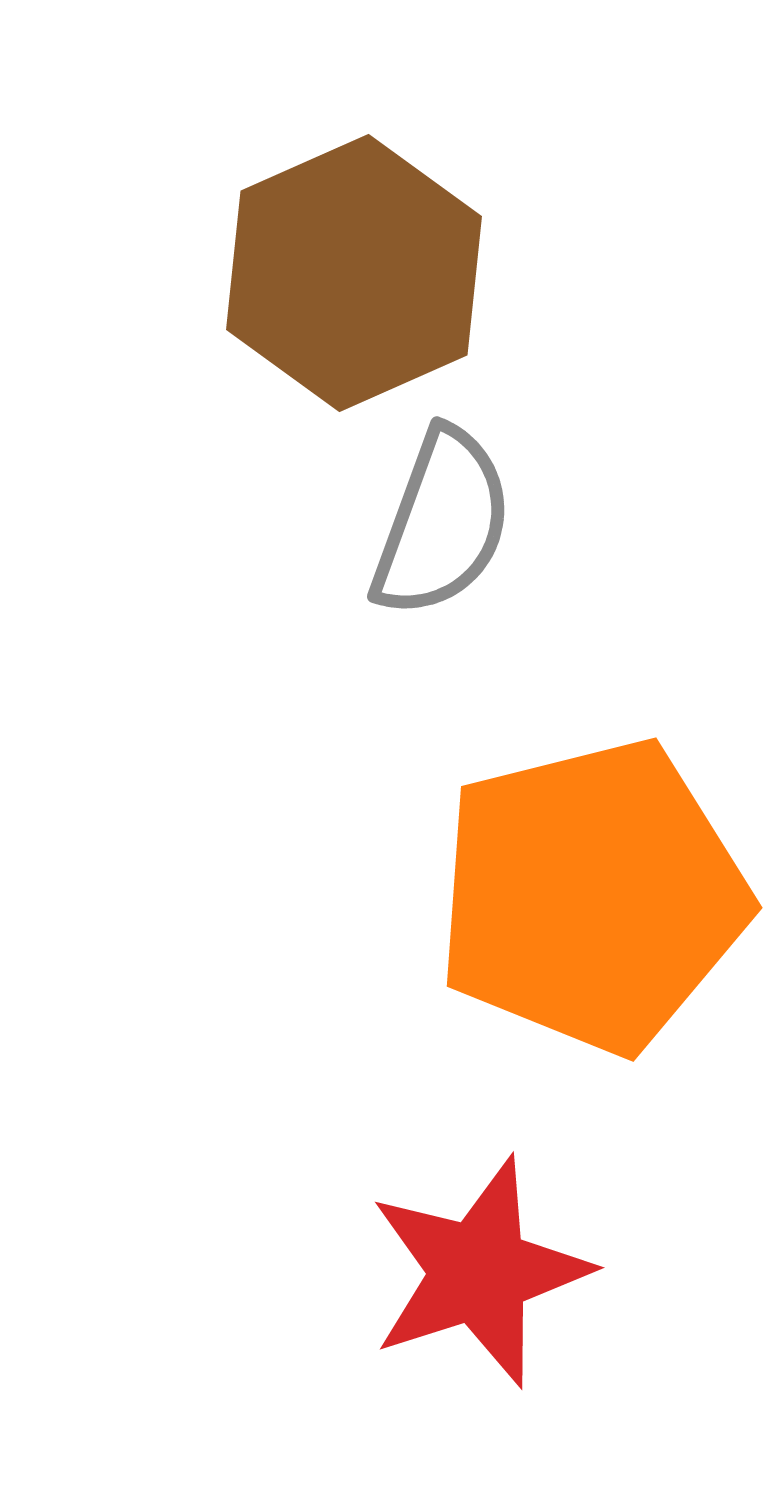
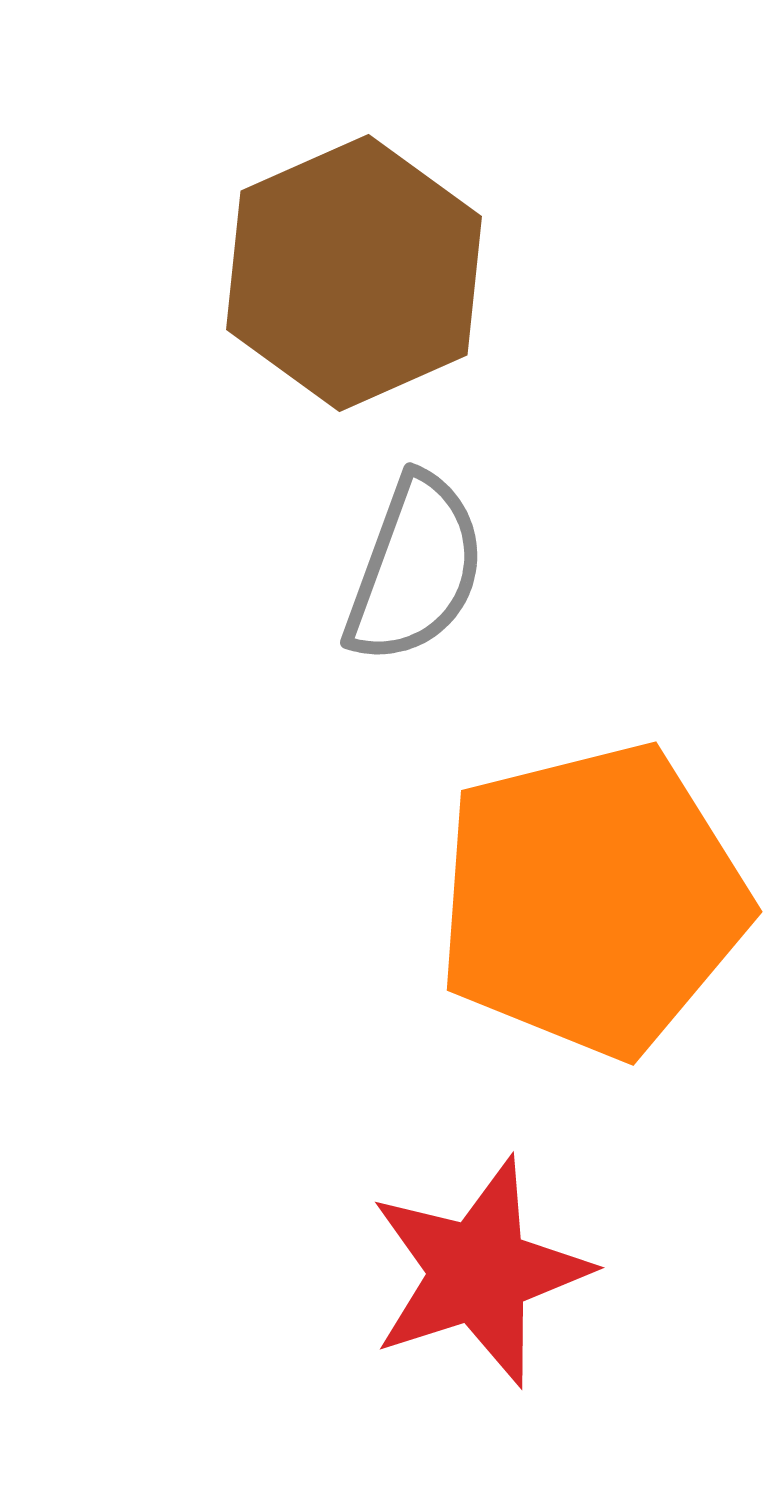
gray semicircle: moved 27 px left, 46 px down
orange pentagon: moved 4 px down
